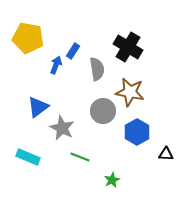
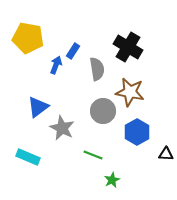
green line: moved 13 px right, 2 px up
